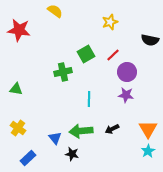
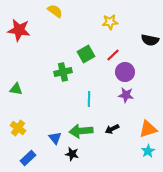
yellow star: rotated 14 degrees clockwise
purple circle: moved 2 px left
orange triangle: rotated 42 degrees clockwise
